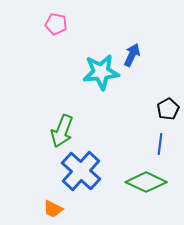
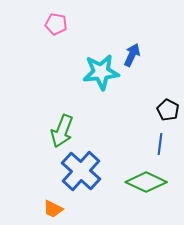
black pentagon: moved 1 px down; rotated 15 degrees counterclockwise
